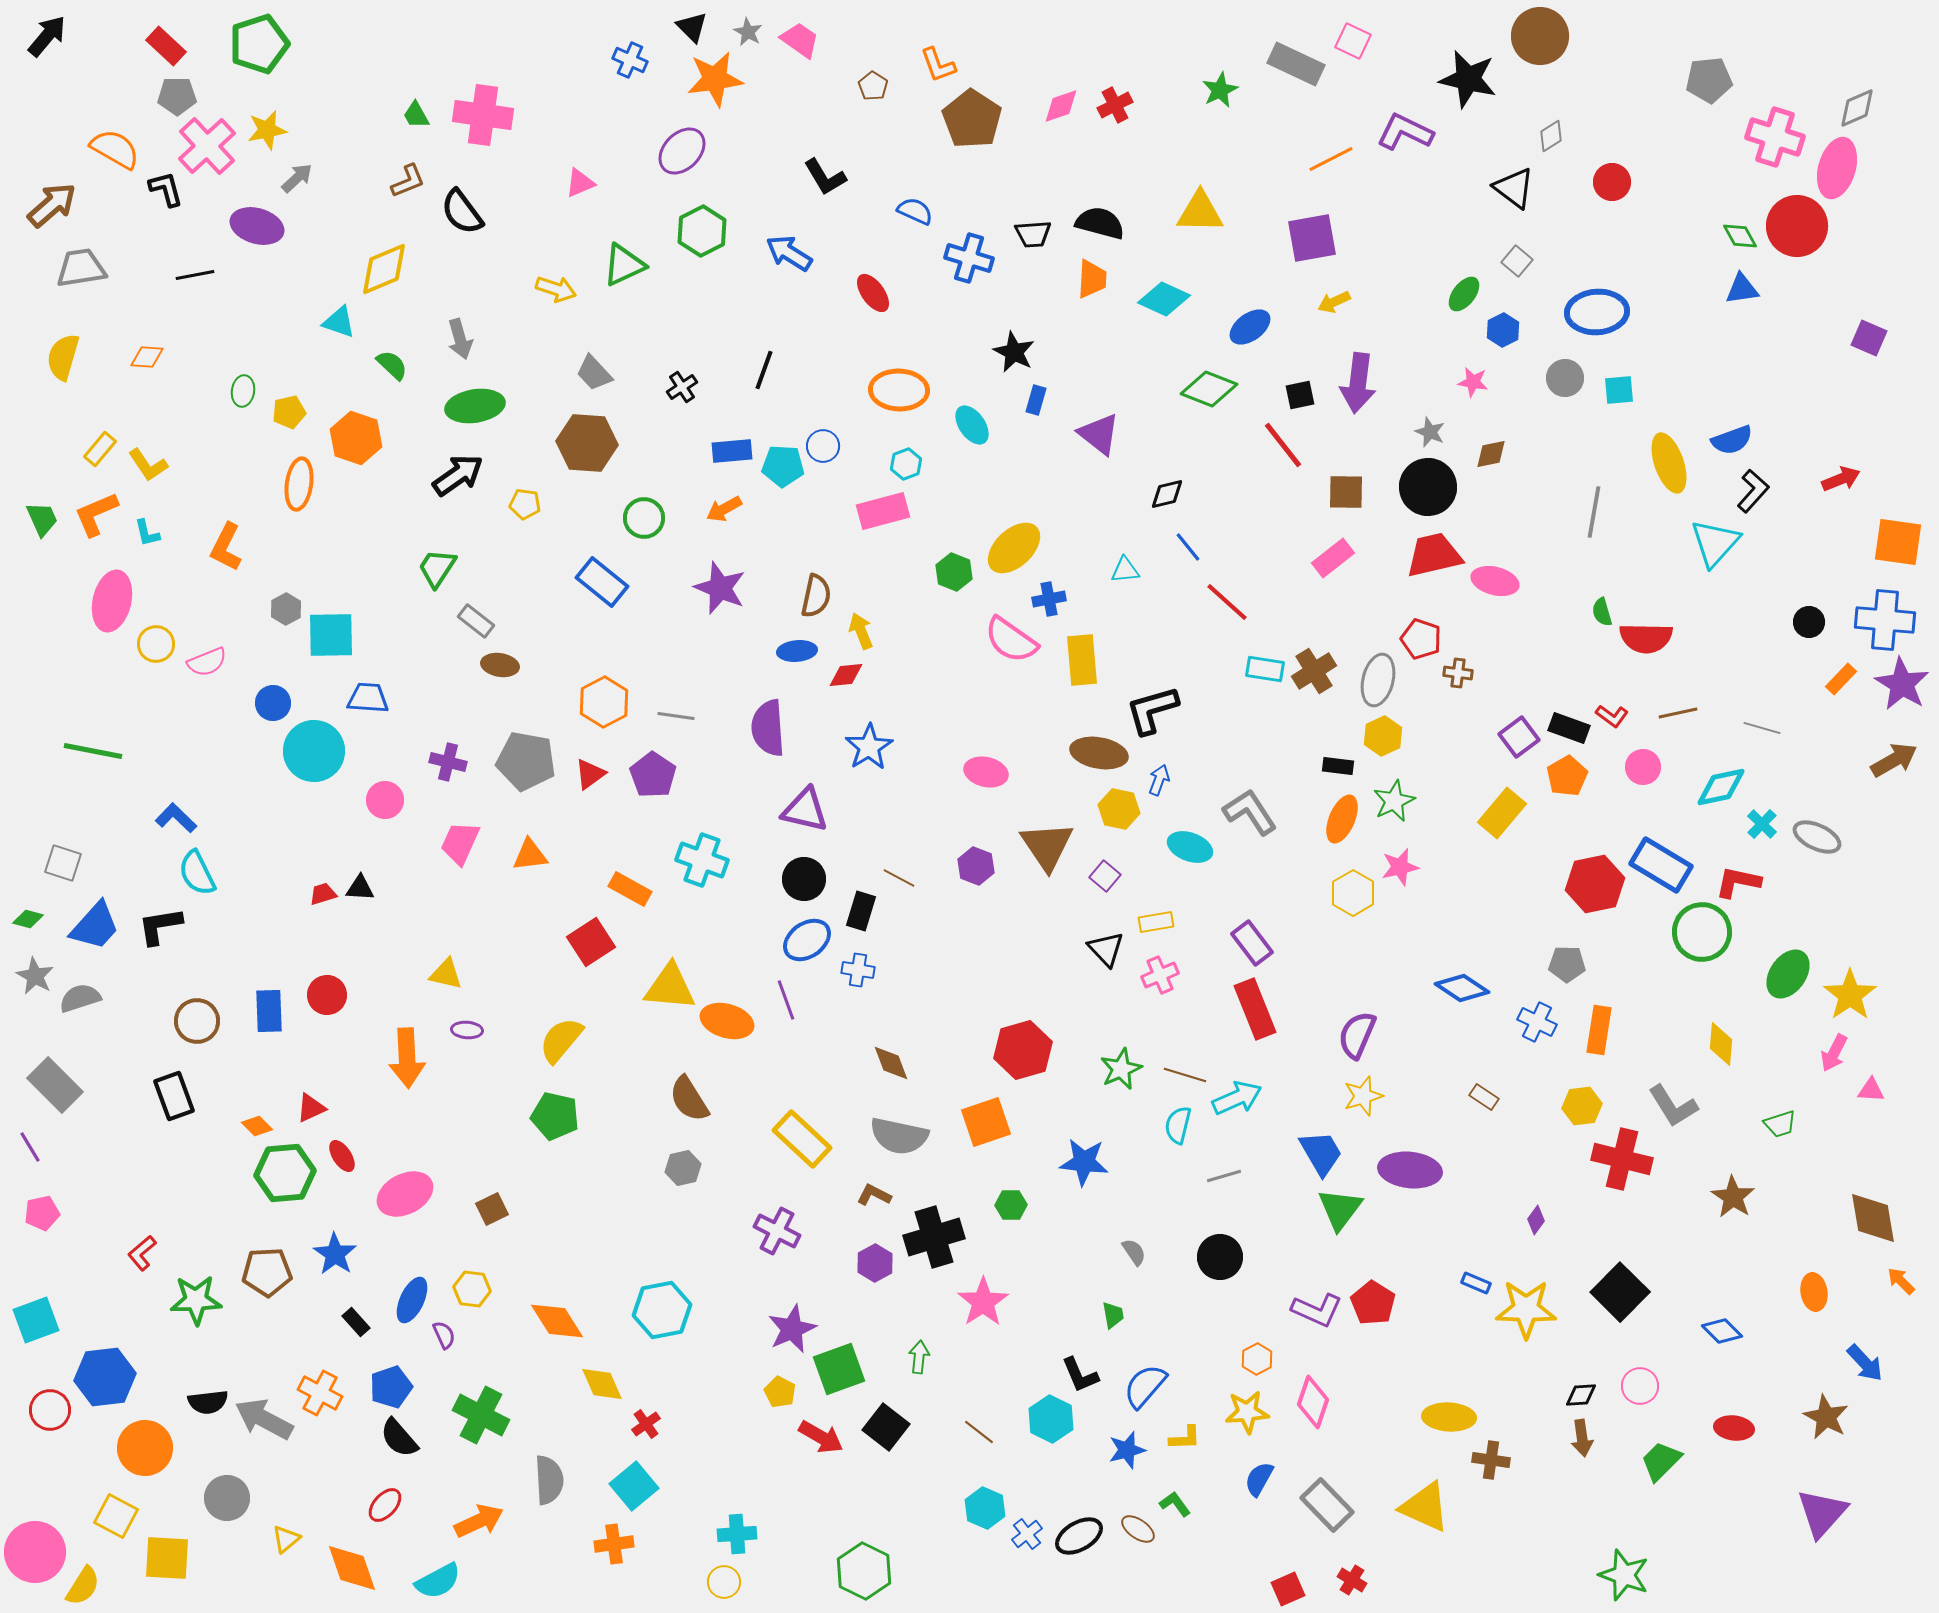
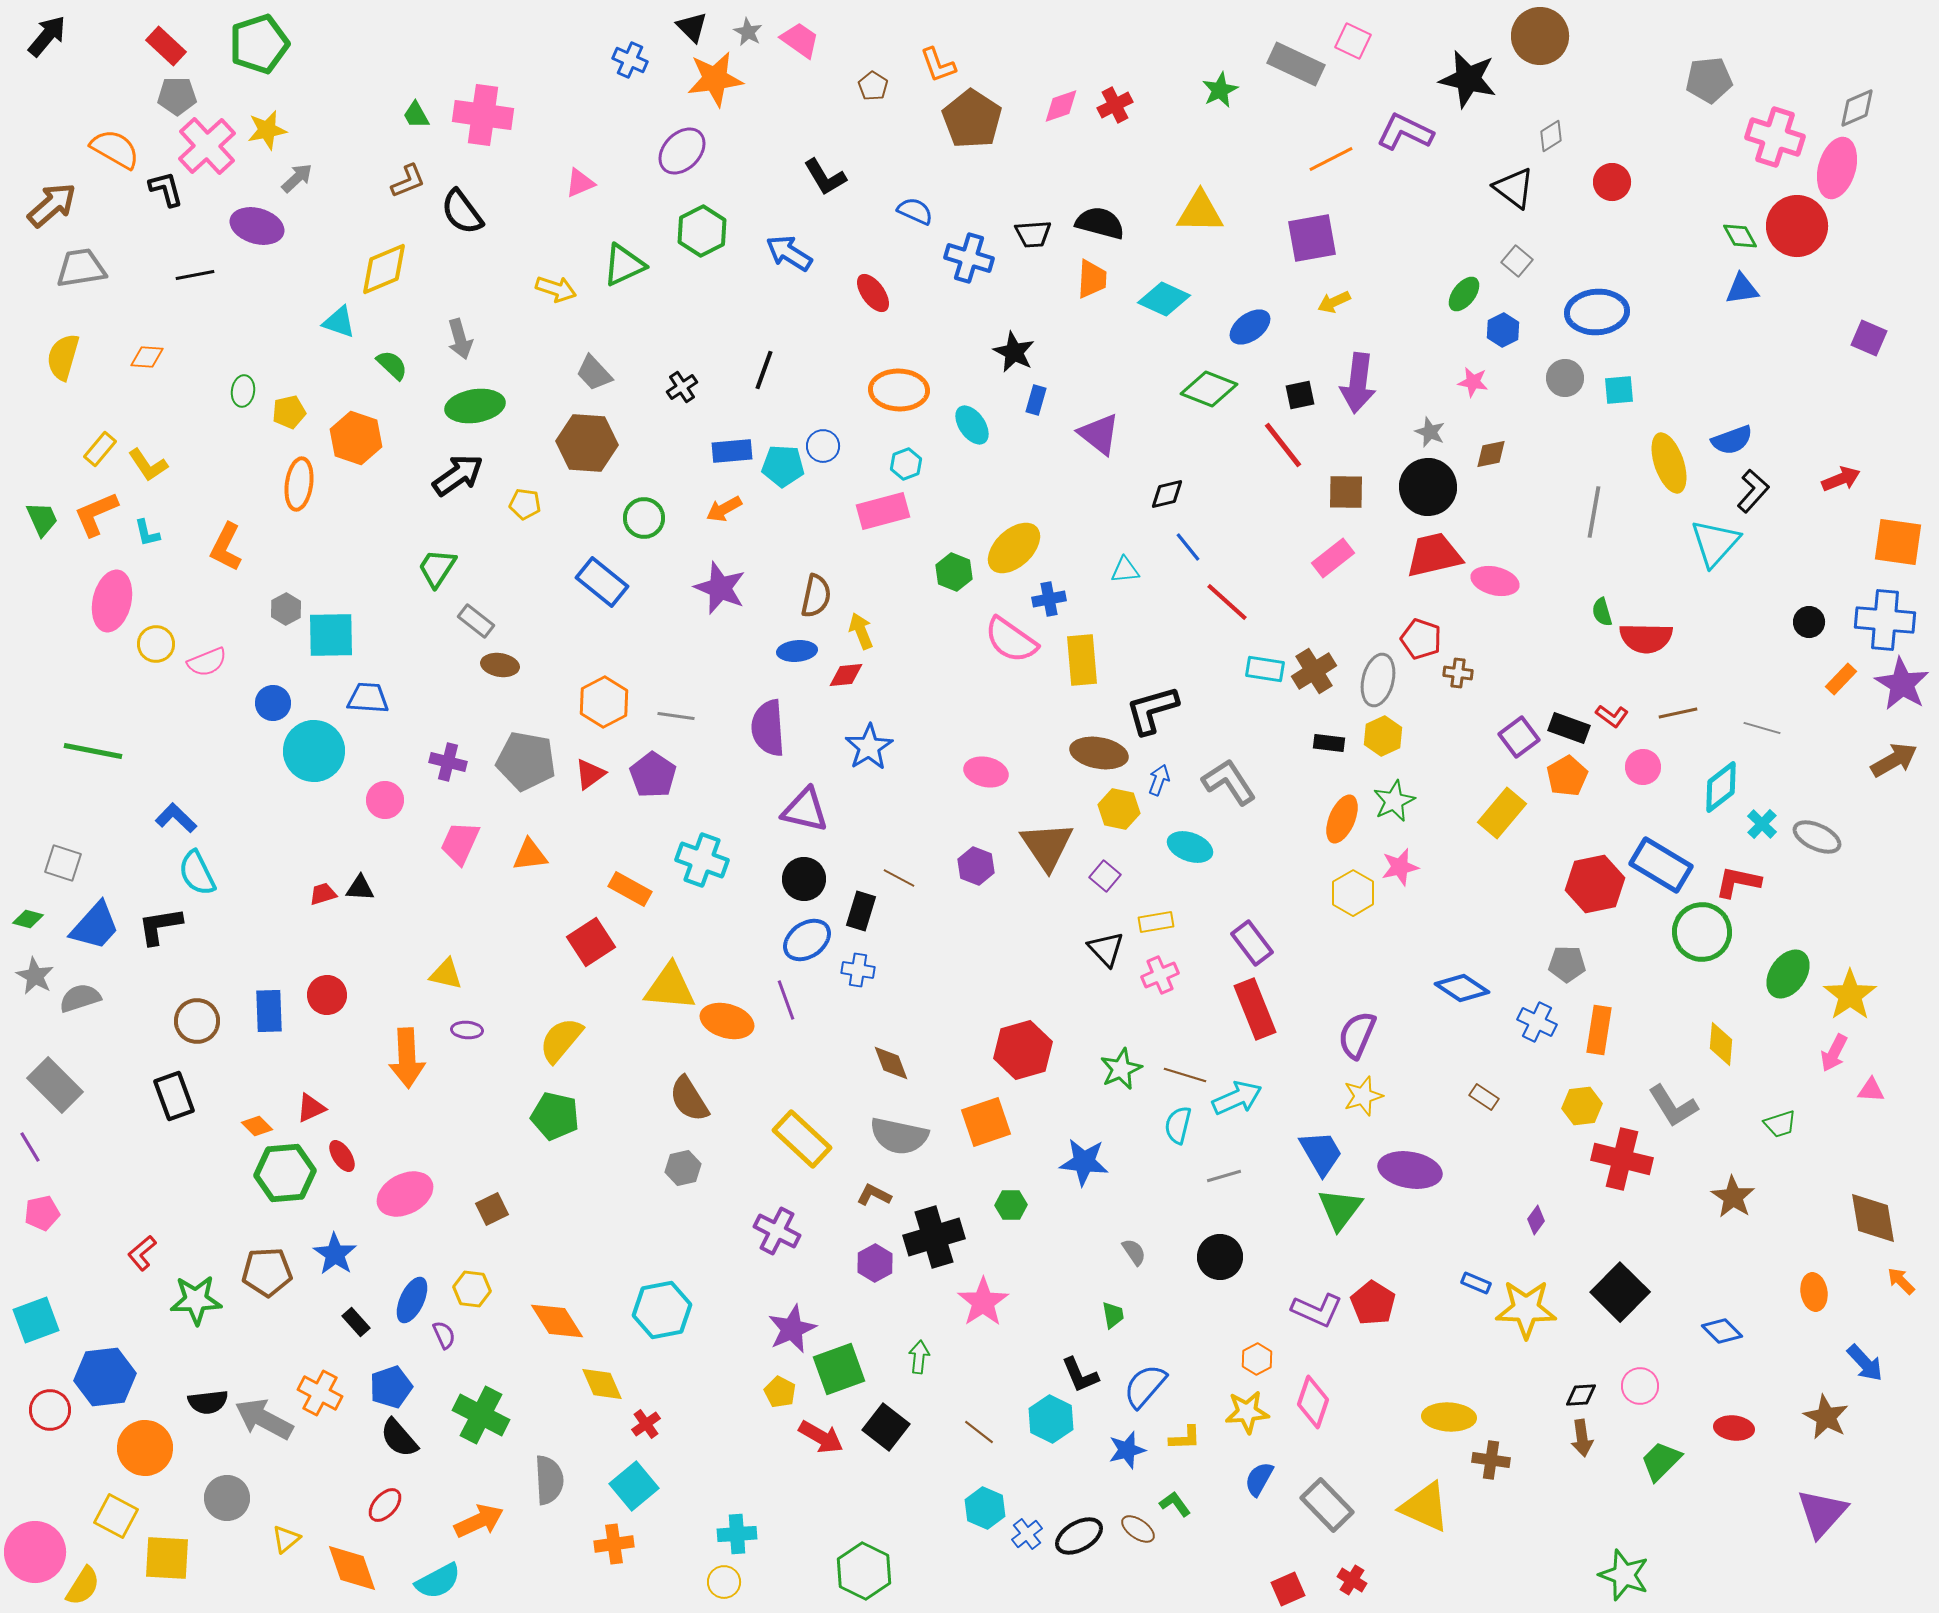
black rectangle at (1338, 766): moved 9 px left, 23 px up
cyan diamond at (1721, 787): rotated 26 degrees counterclockwise
gray L-shape at (1250, 812): moved 21 px left, 30 px up
purple ellipse at (1410, 1170): rotated 4 degrees clockwise
